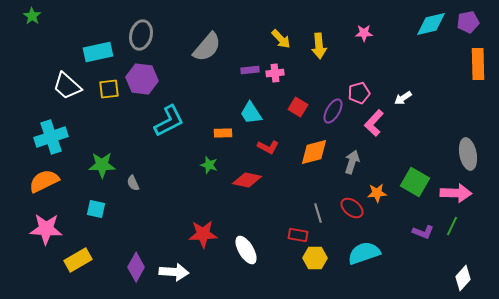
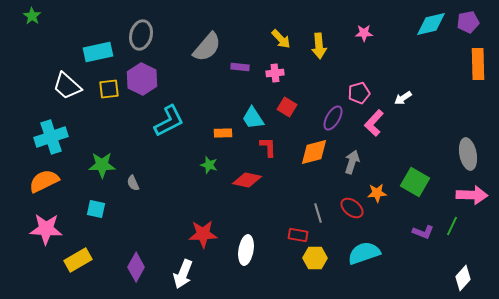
purple rectangle at (250, 70): moved 10 px left, 3 px up; rotated 12 degrees clockwise
purple hexagon at (142, 79): rotated 20 degrees clockwise
red square at (298, 107): moved 11 px left
purple ellipse at (333, 111): moved 7 px down
cyan trapezoid at (251, 113): moved 2 px right, 5 px down
red L-shape at (268, 147): rotated 120 degrees counterclockwise
pink arrow at (456, 193): moved 16 px right, 2 px down
white ellipse at (246, 250): rotated 40 degrees clockwise
white arrow at (174, 272): moved 9 px right, 2 px down; rotated 108 degrees clockwise
